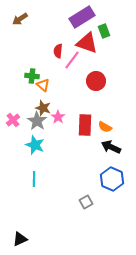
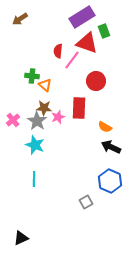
orange triangle: moved 2 px right
brown star: moved 1 px right; rotated 14 degrees counterclockwise
pink star: rotated 16 degrees clockwise
red rectangle: moved 6 px left, 17 px up
blue hexagon: moved 2 px left, 2 px down
black triangle: moved 1 px right, 1 px up
